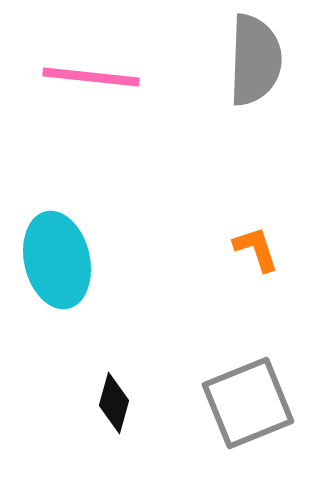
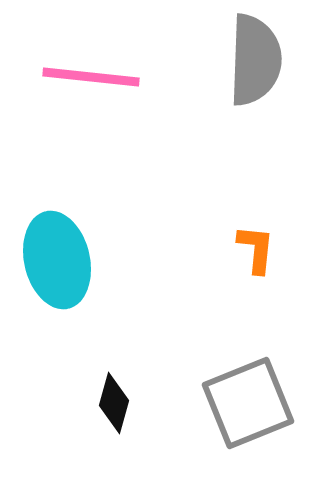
orange L-shape: rotated 24 degrees clockwise
